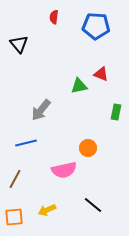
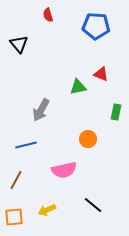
red semicircle: moved 6 px left, 2 px up; rotated 24 degrees counterclockwise
green triangle: moved 1 px left, 1 px down
gray arrow: rotated 10 degrees counterclockwise
blue line: moved 2 px down
orange circle: moved 9 px up
brown line: moved 1 px right, 1 px down
